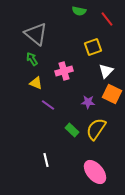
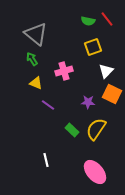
green semicircle: moved 9 px right, 10 px down
